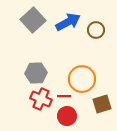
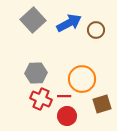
blue arrow: moved 1 px right, 1 px down
